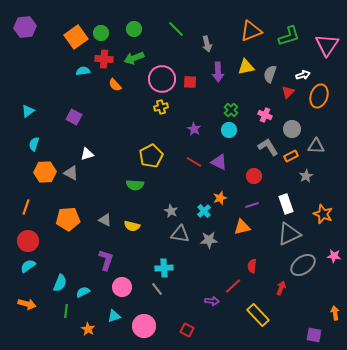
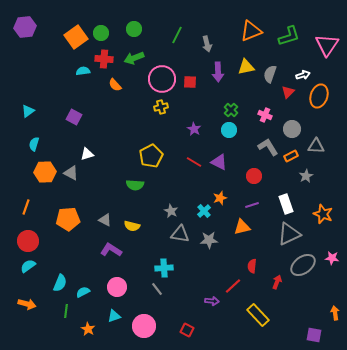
green line at (176, 29): moved 1 px right, 6 px down; rotated 72 degrees clockwise
pink star at (334, 256): moved 2 px left, 2 px down
purple L-shape at (106, 260): moved 5 px right, 10 px up; rotated 75 degrees counterclockwise
pink circle at (122, 287): moved 5 px left
red arrow at (281, 288): moved 4 px left, 6 px up
